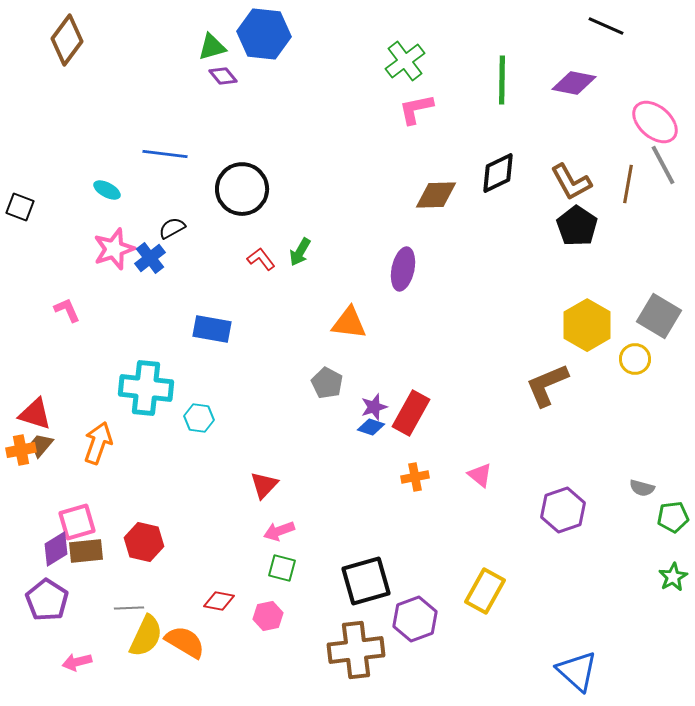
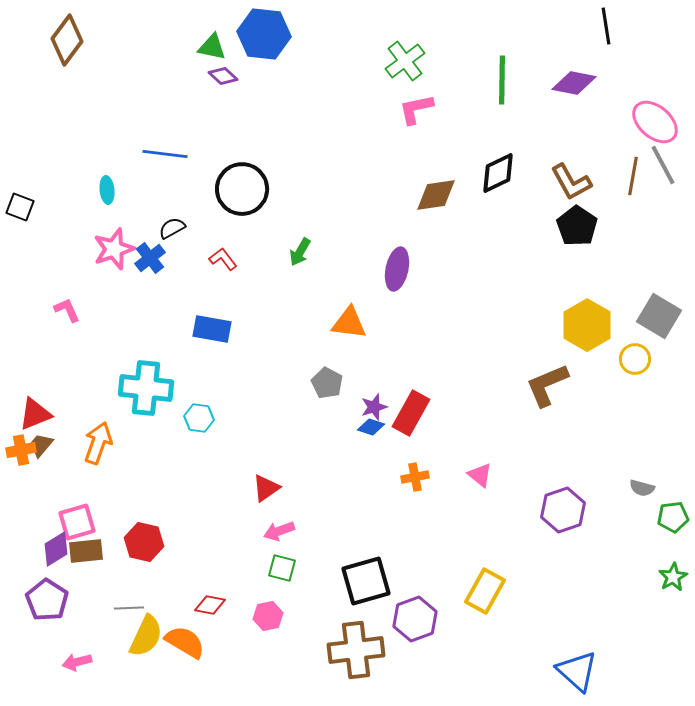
black line at (606, 26): rotated 57 degrees clockwise
green triangle at (212, 47): rotated 28 degrees clockwise
purple diamond at (223, 76): rotated 8 degrees counterclockwise
brown line at (628, 184): moved 5 px right, 8 px up
cyan ellipse at (107, 190): rotated 56 degrees clockwise
brown diamond at (436, 195): rotated 6 degrees counterclockwise
red L-shape at (261, 259): moved 38 px left
purple ellipse at (403, 269): moved 6 px left
red triangle at (35, 414): rotated 39 degrees counterclockwise
red triangle at (264, 485): moved 2 px right, 3 px down; rotated 12 degrees clockwise
red diamond at (219, 601): moved 9 px left, 4 px down
